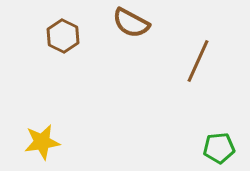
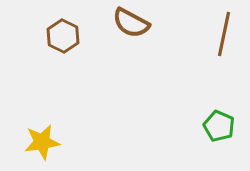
brown line: moved 26 px right, 27 px up; rotated 12 degrees counterclockwise
green pentagon: moved 22 px up; rotated 28 degrees clockwise
